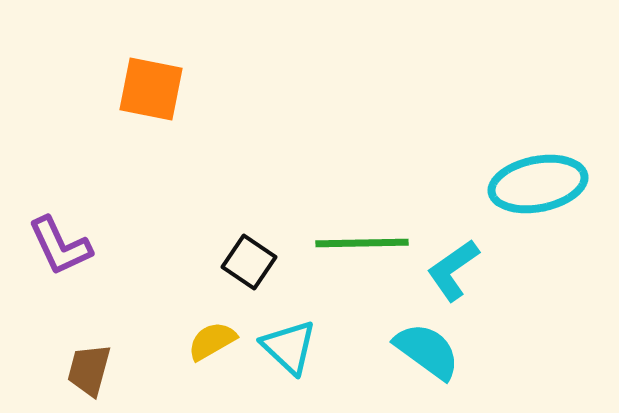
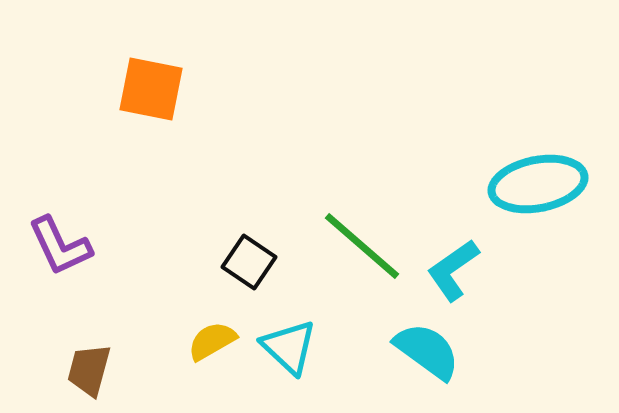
green line: moved 3 px down; rotated 42 degrees clockwise
